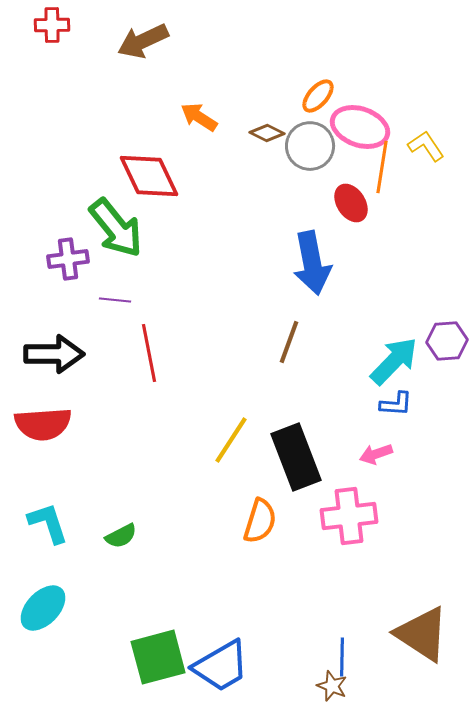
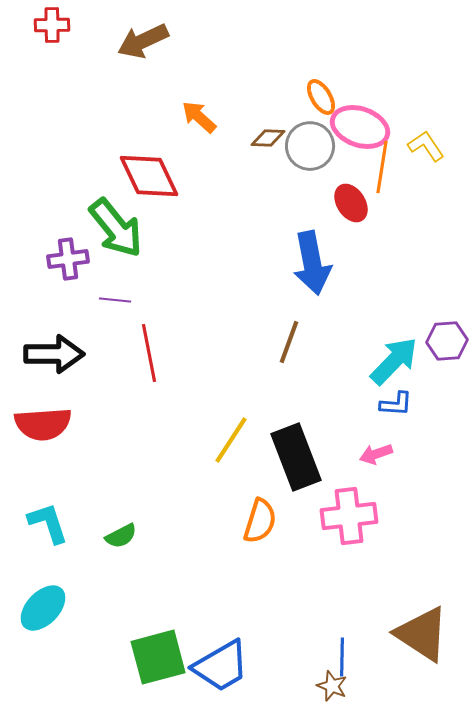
orange ellipse: moved 3 px right, 1 px down; rotated 72 degrees counterclockwise
orange arrow: rotated 9 degrees clockwise
brown diamond: moved 1 px right, 5 px down; rotated 24 degrees counterclockwise
